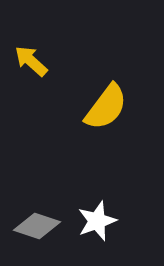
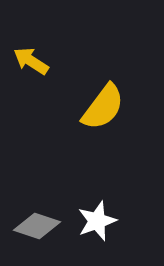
yellow arrow: rotated 9 degrees counterclockwise
yellow semicircle: moved 3 px left
